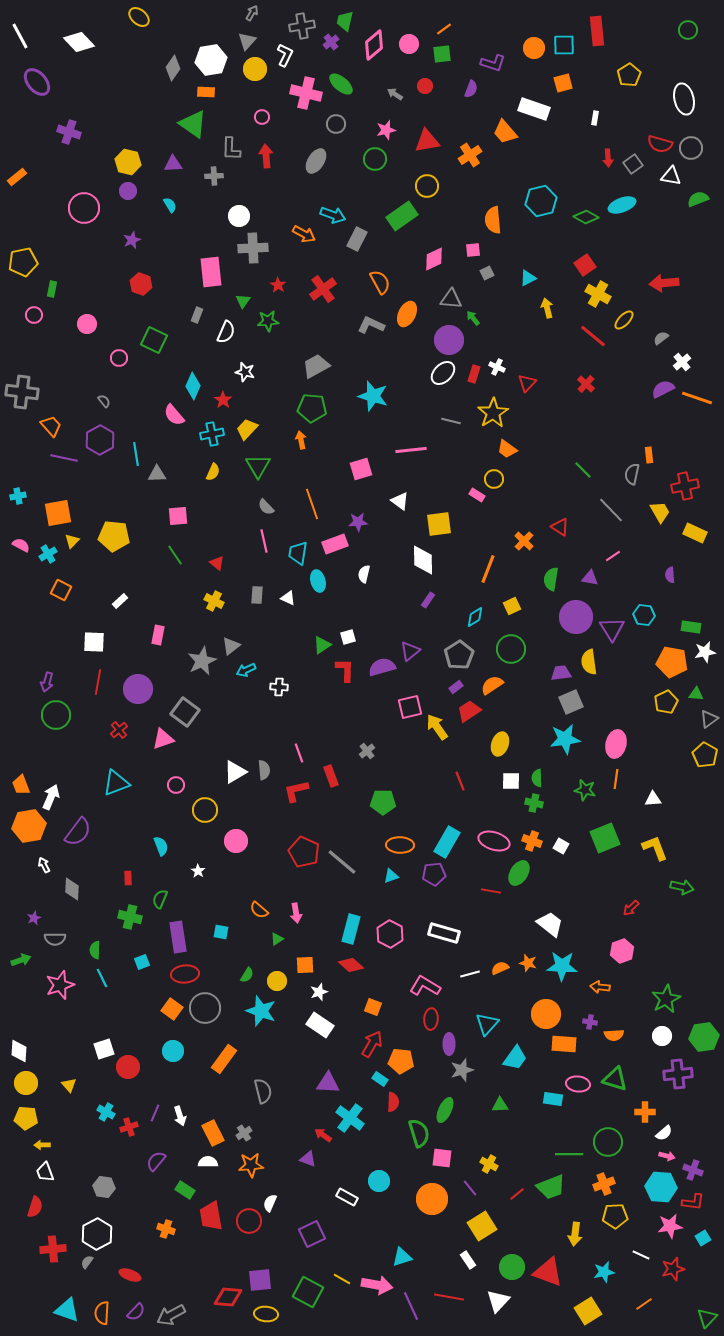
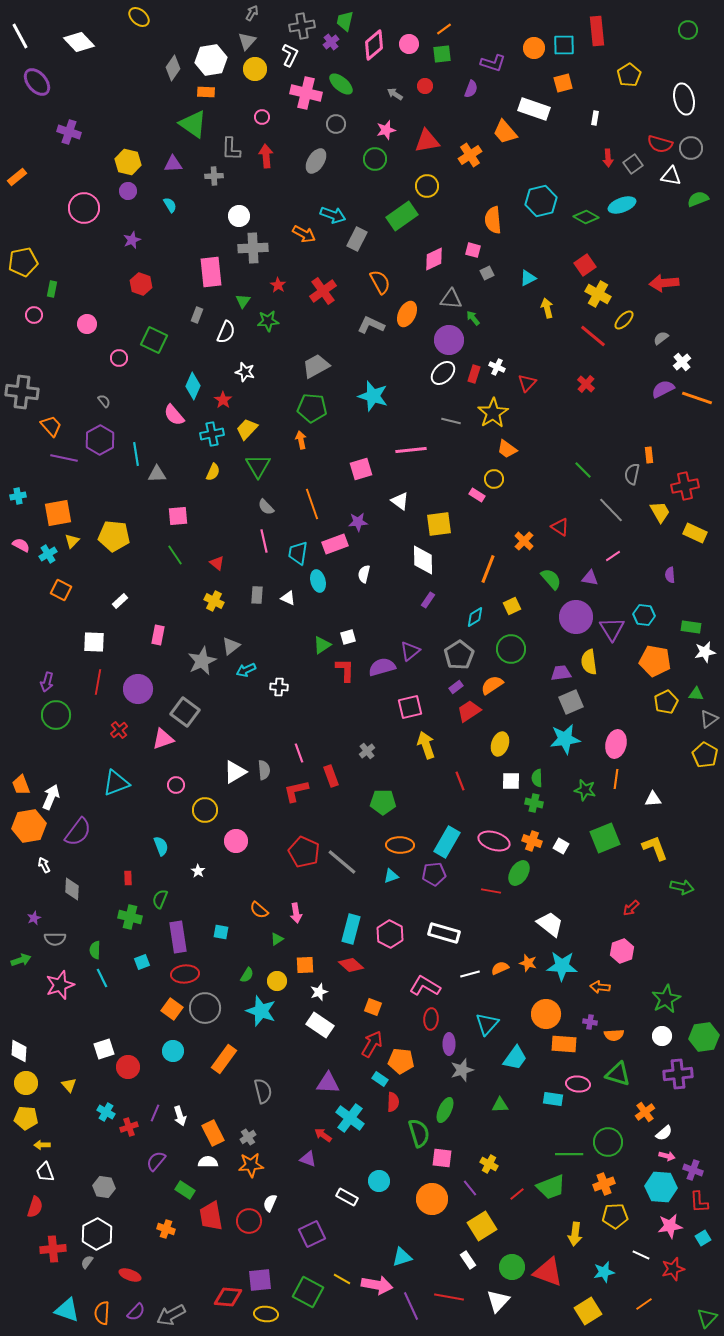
white L-shape at (285, 55): moved 5 px right
pink square at (473, 250): rotated 21 degrees clockwise
red cross at (323, 289): moved 2 px down
green semicircle at (551, 579): rotated 130 degrees clockwise
orange pentagon at (672, 662): moved 17 px left, 1 px up
yellow arrow at (437, 727): moved 11 px left, 18 px down; rotated 16 degrees clockwise
green triangle at (615, 1079): moved 3 px right, 5 px up
orange cross at (645, 1112): rotated 36 degrees counterclockwise
gray cross at (244, 1133): moved 4 px right, 4 px down
red L-shape at (693, 1202): moved 6 px right; rotated 80 degrees clockwise
